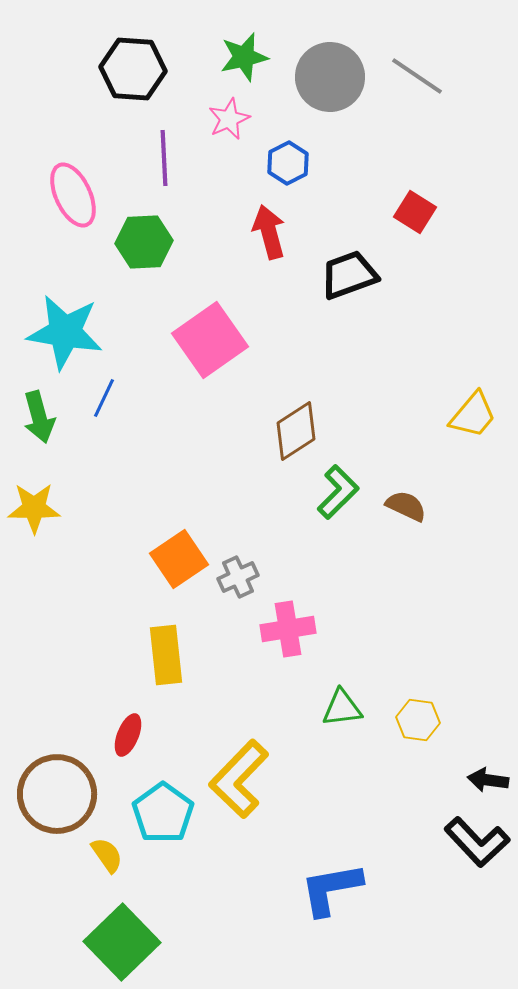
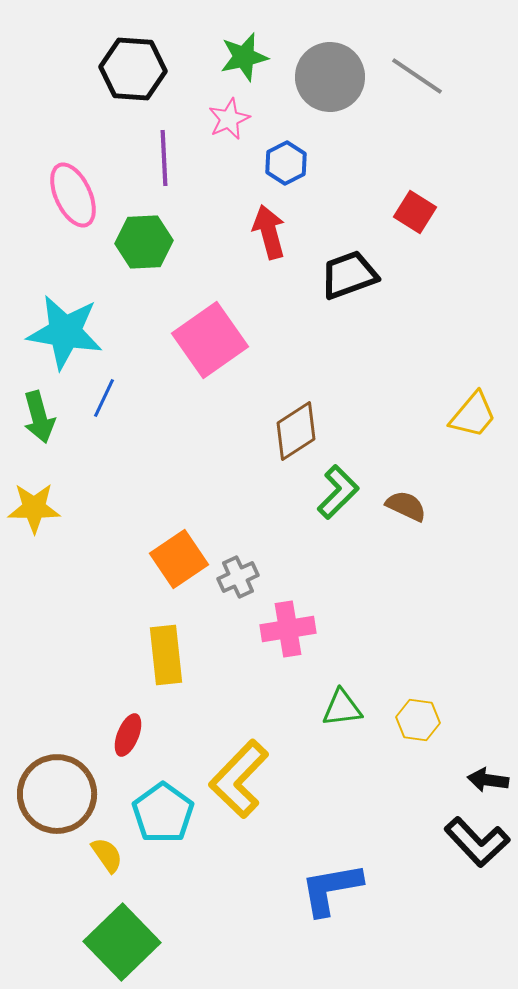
blue hexagon: moved 2 px left
